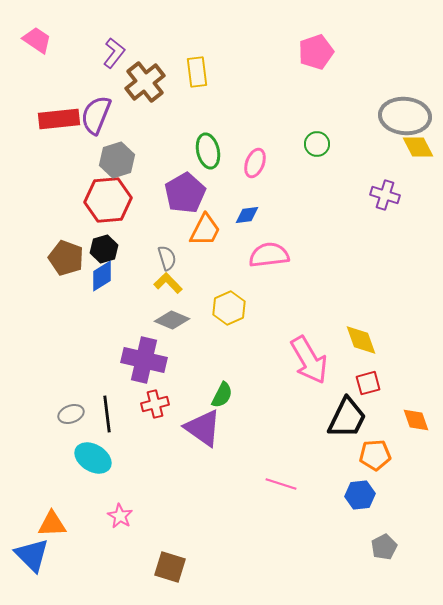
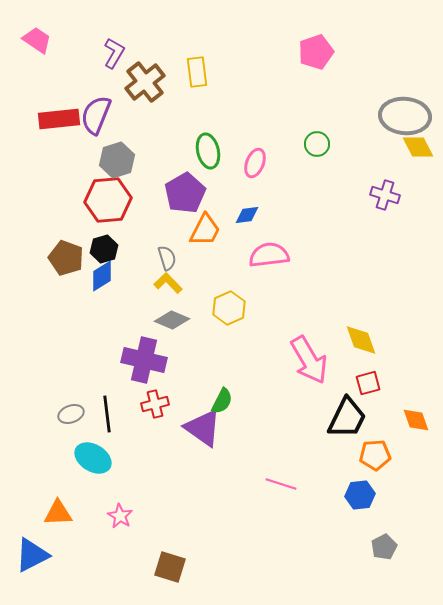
purple L-shape at (114, 53): rotated 8 degrees counterclockwise
green semicircle at (222, 395): moved 6 px down
orange triangle at (52, 524): moved 6 px right, 11 px up
blue triangle at (32, 555): rotated 48 degrees clockwise
